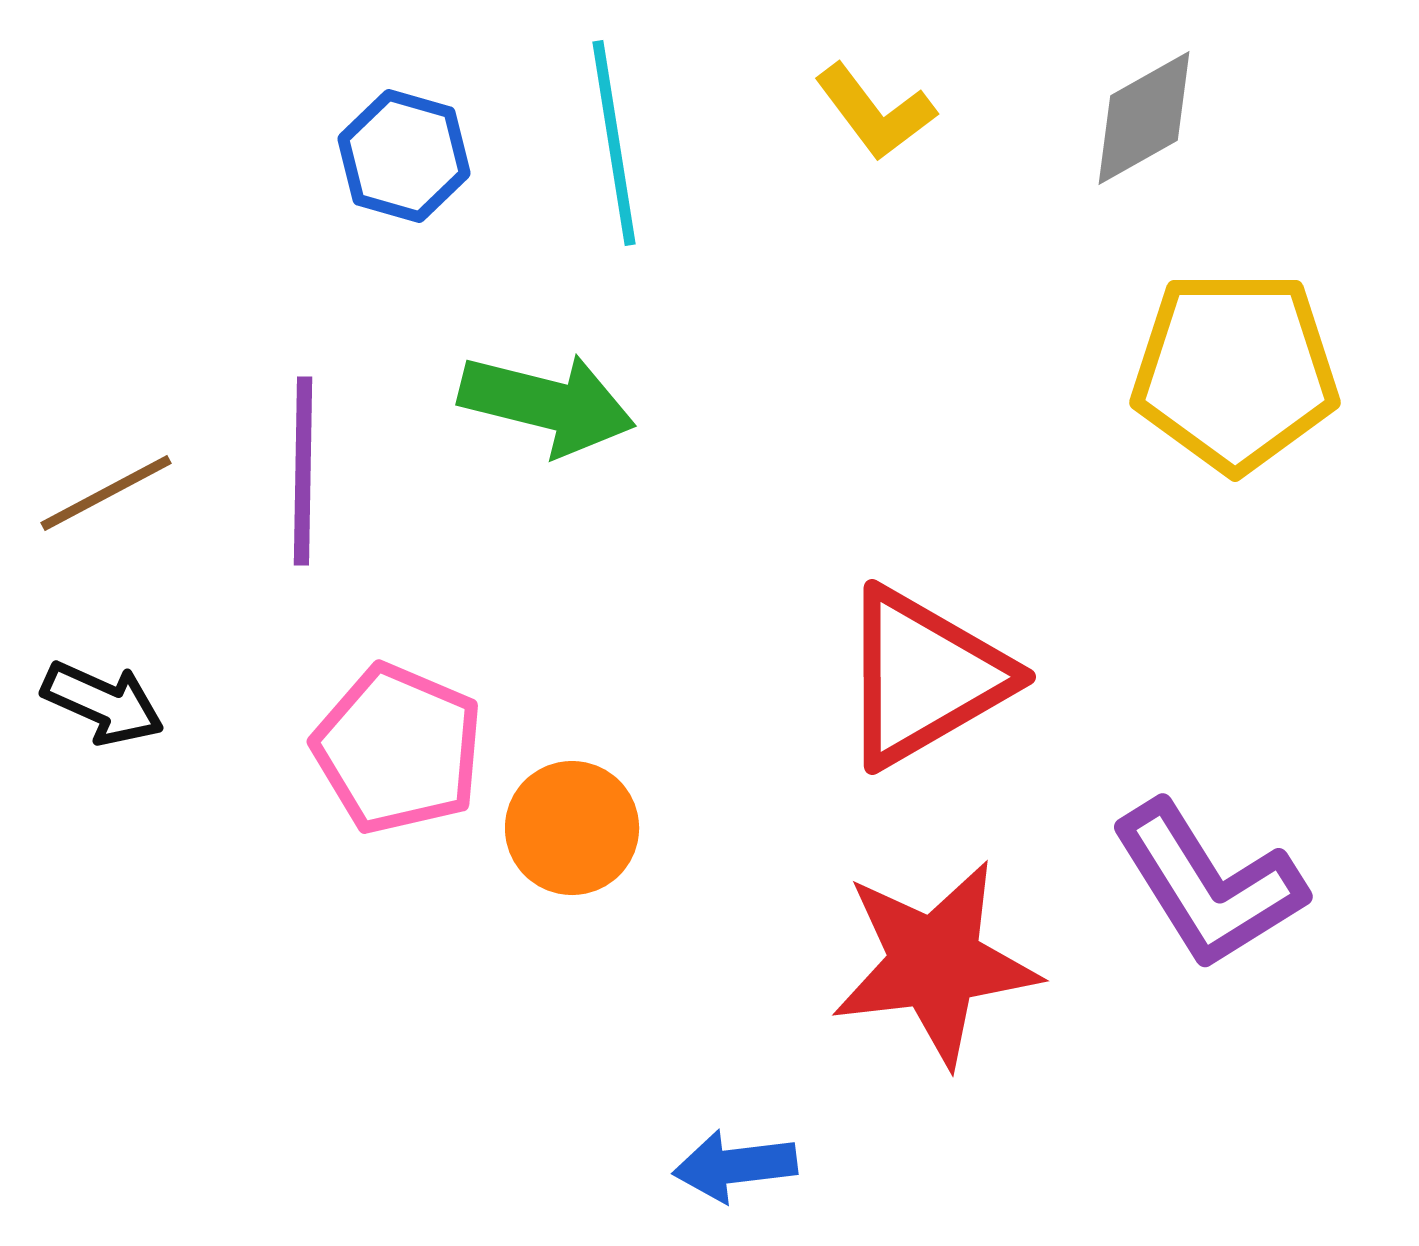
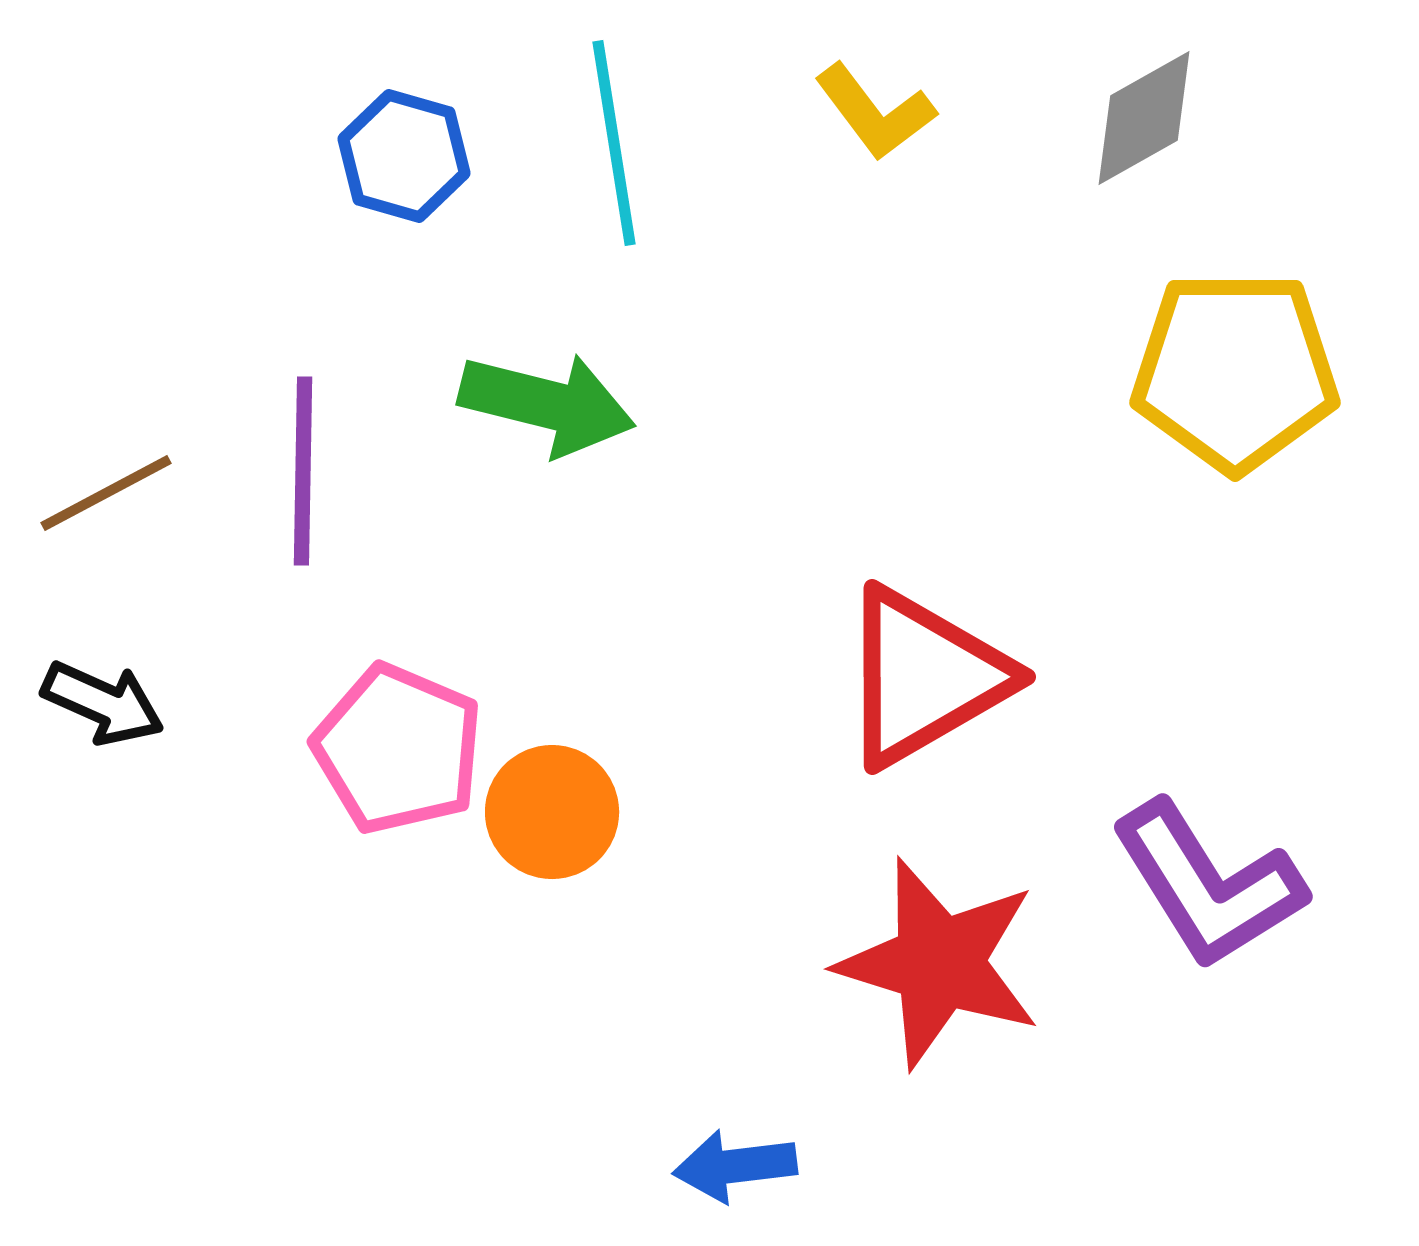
orange circle: moved 20 px left, 16 px up
red star: moved 4 px right; rotated 24 degrees clockwise
